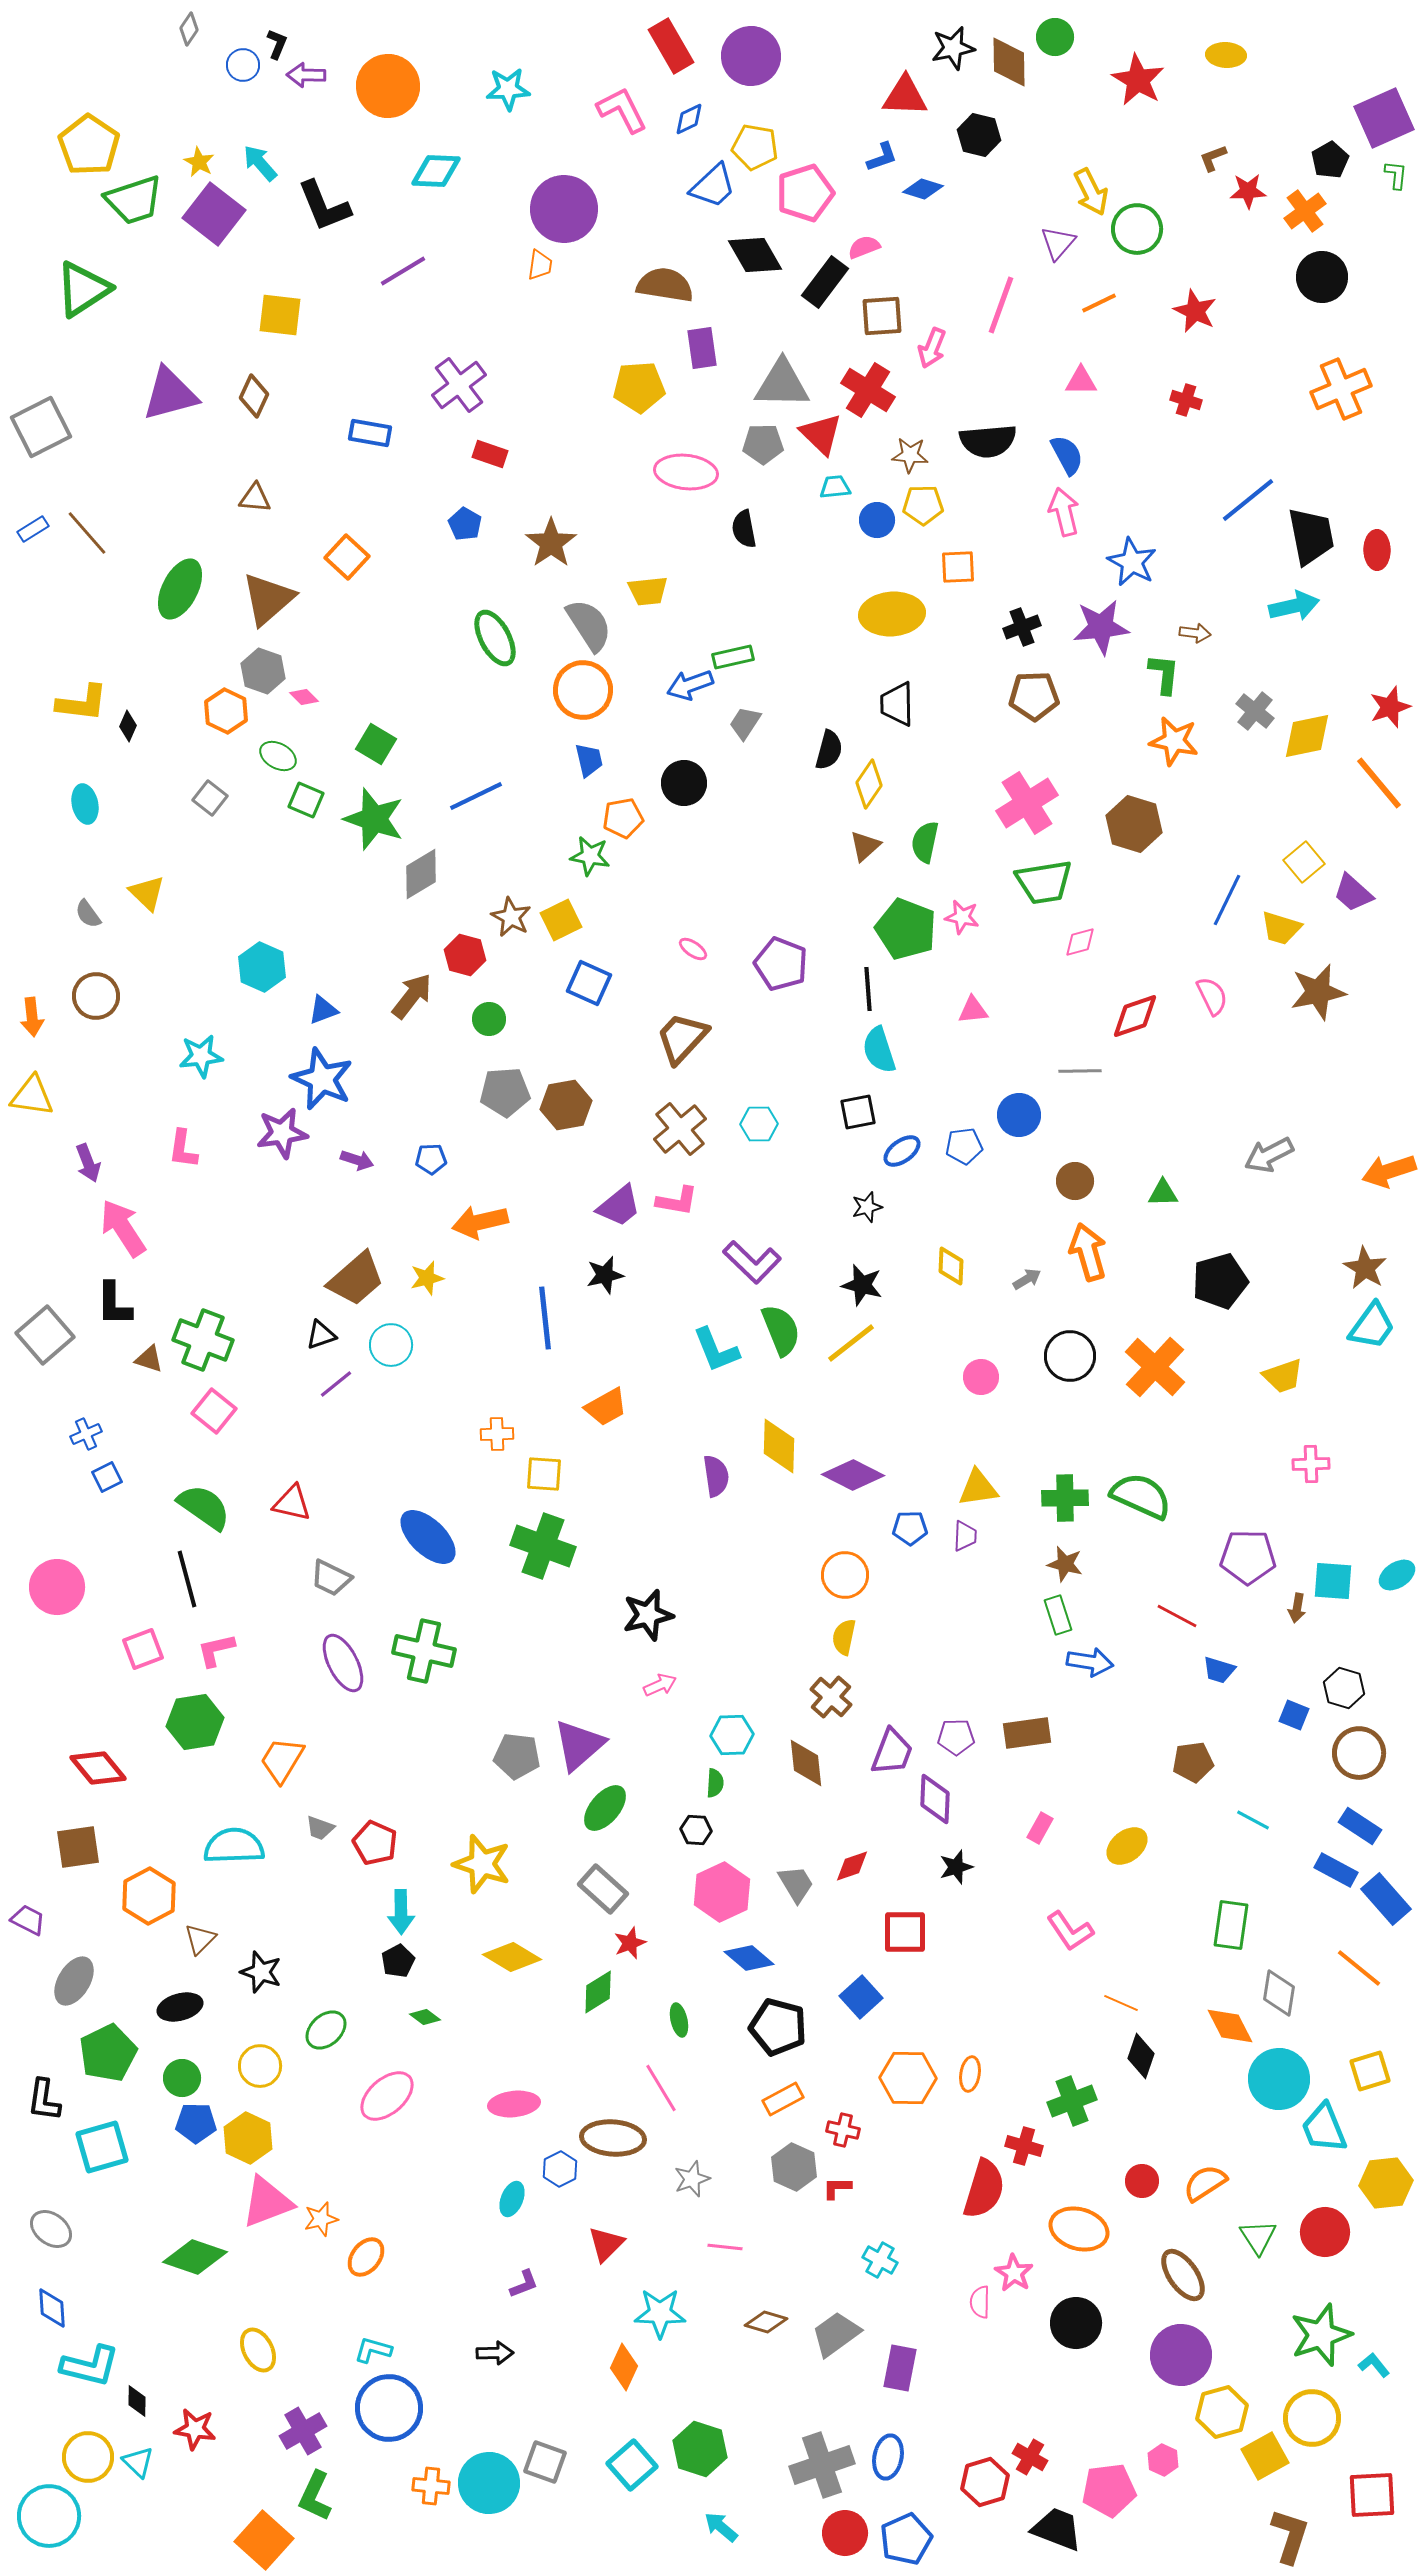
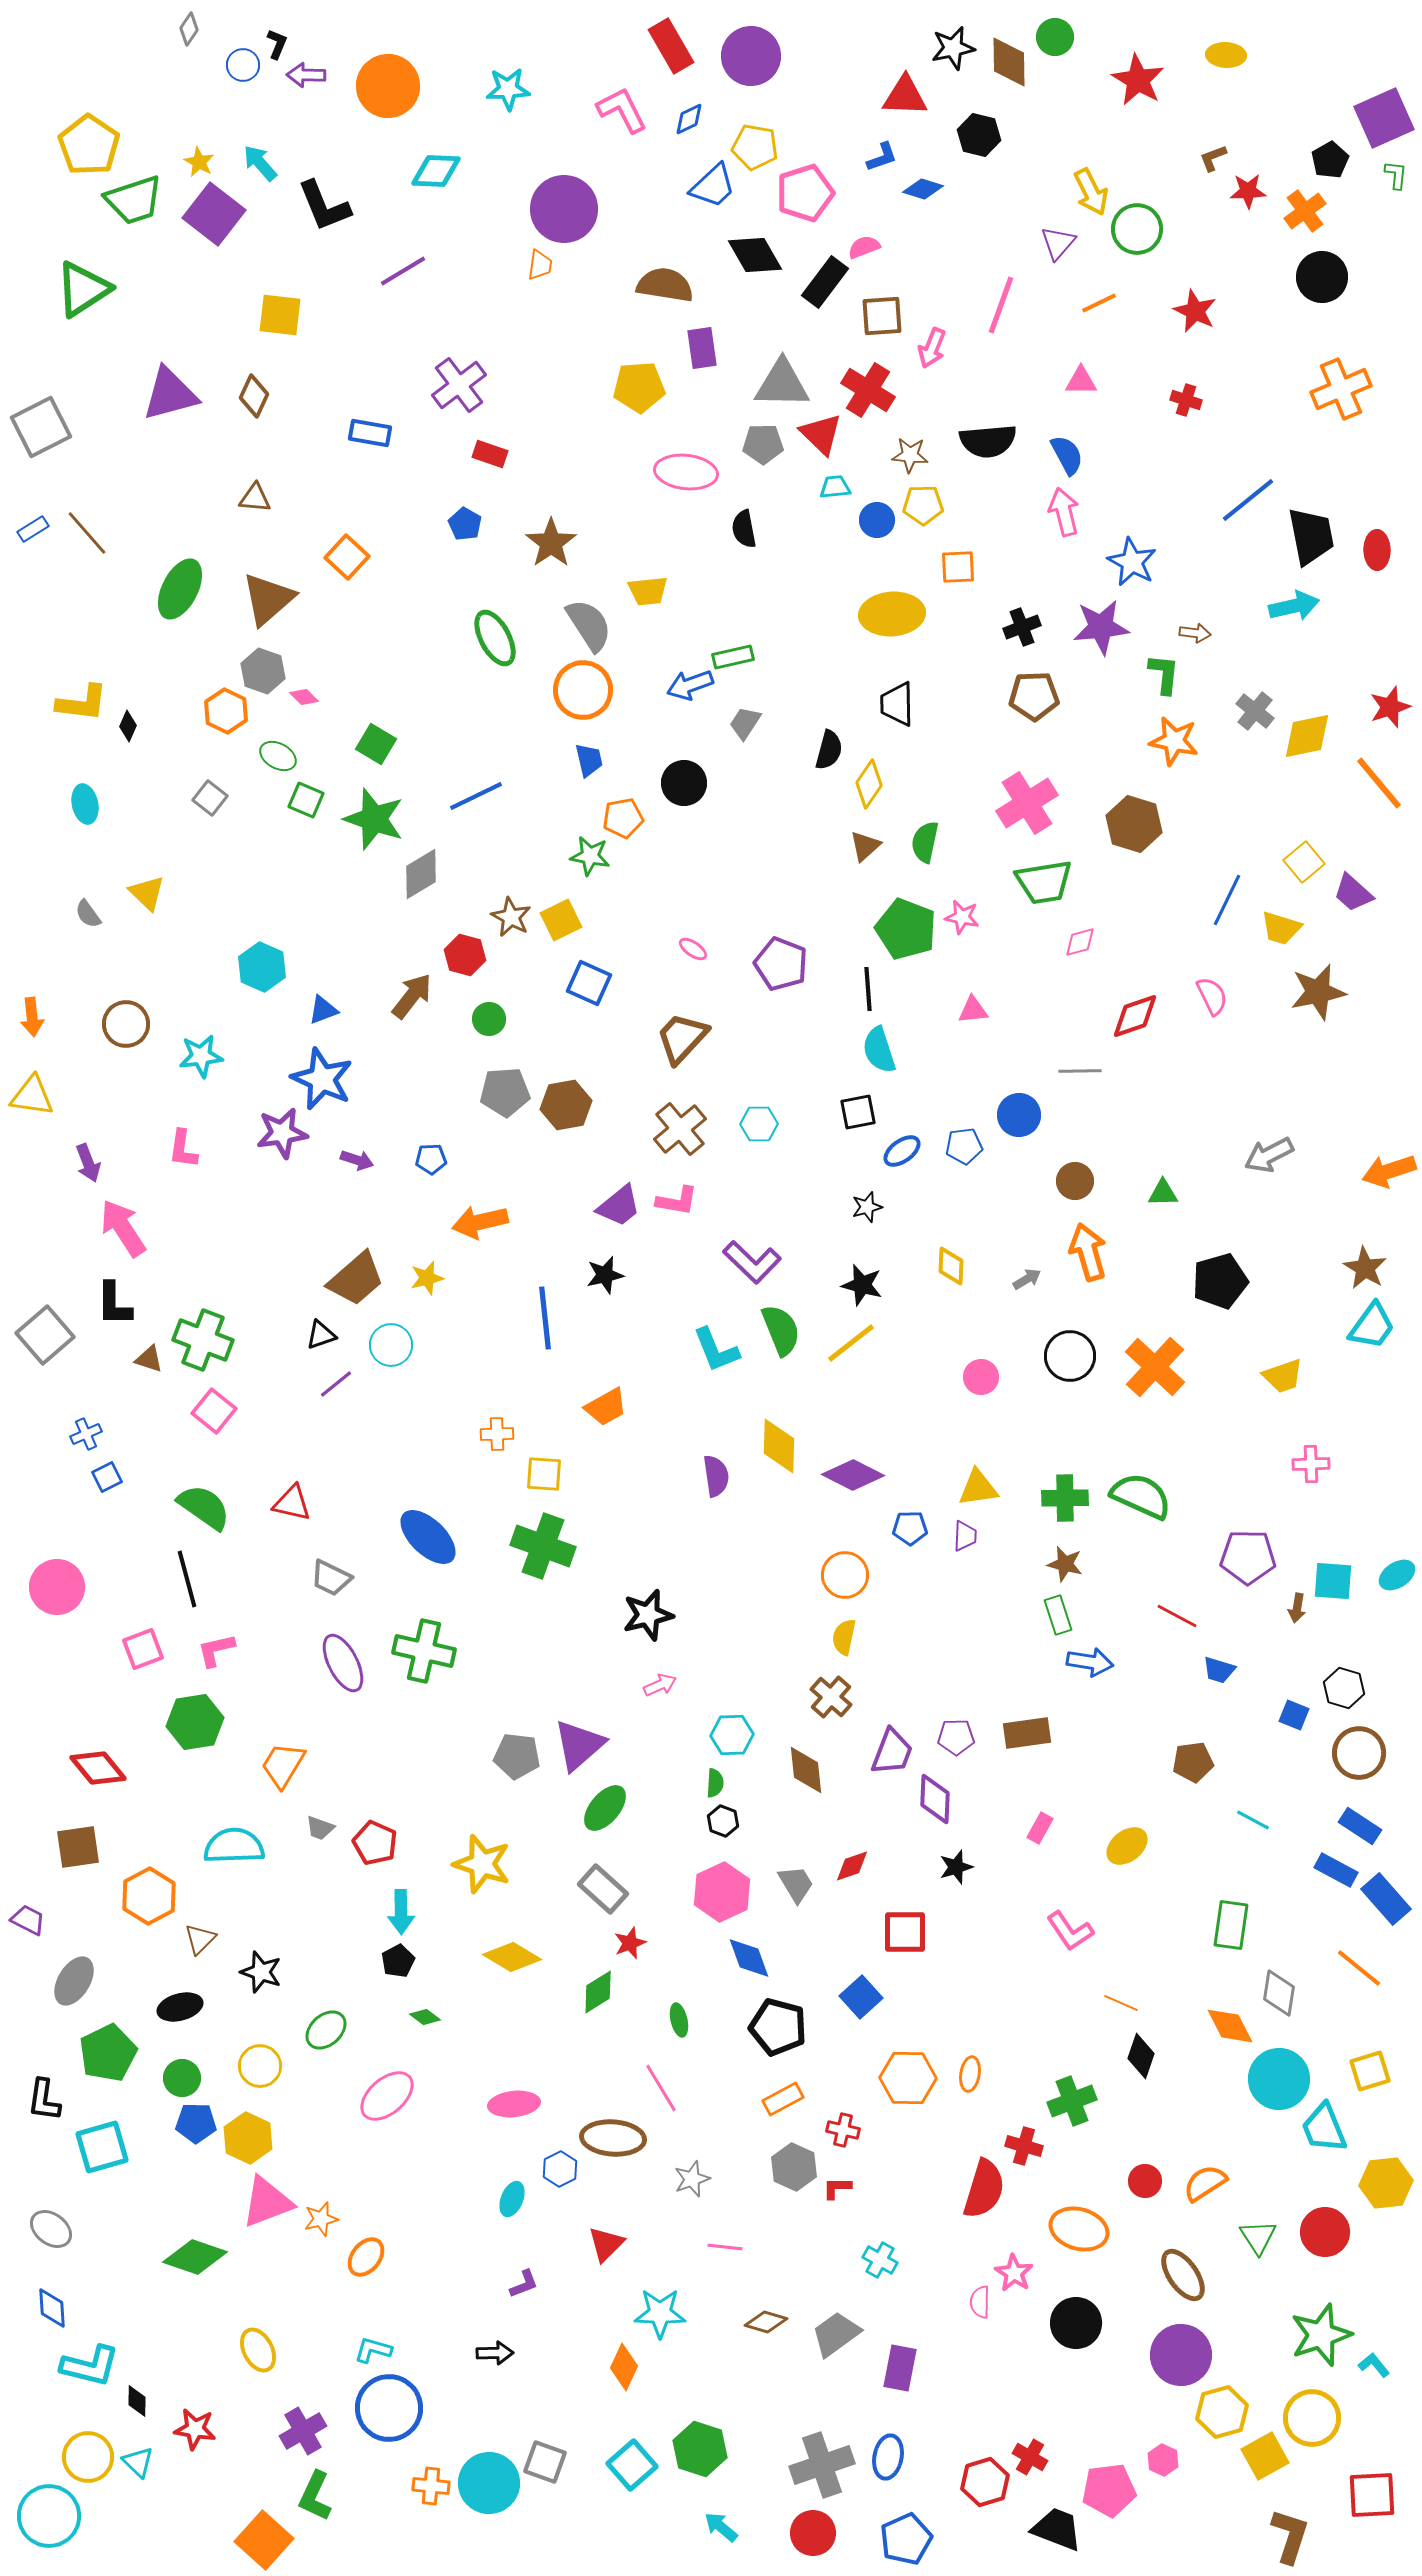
brown circle at (96, 996): moved 30 px right, 28 px down
orange trapezoid at (282, 1760): moved 1 px right, 5 px down
brown diamond at (806, 1763): moved 7 px down
black hexagon at (696, 1830): moved 27 px right, 9 px up; rotated 16 degrees clockwise
blue diamond at (749, 1958): rotated 30 degrees clockwise
red circle at (1142, 2181): moved 3 px right
red circle at (845, 2533): moved 32 px left
